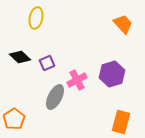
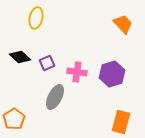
pink cross: moved 8 px up; rotated 36 degrees clockwise
